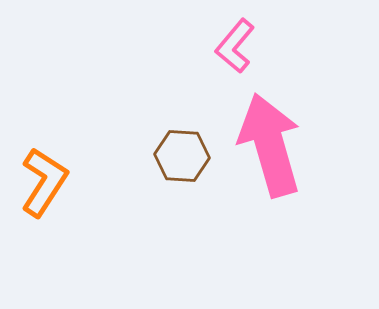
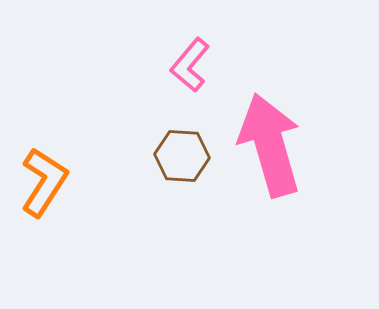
pink L-shape: moved 45 px left, 19 px down
